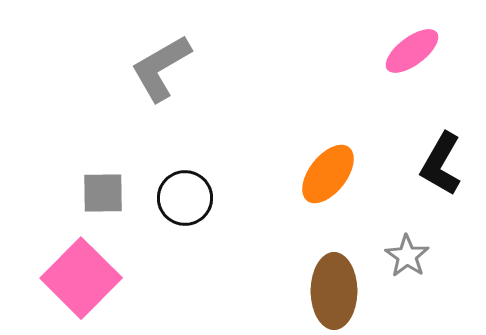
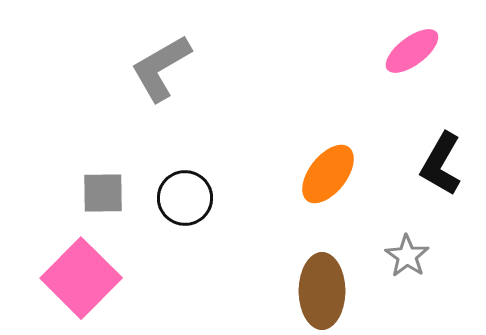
brown ellipse: moved 12 px left
